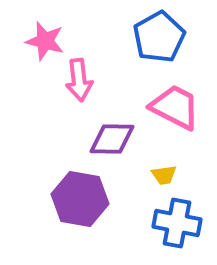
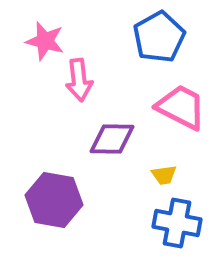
pink trapezoid: moved 6 px right
purple hexagon: moved 26 px left, 1 px down
